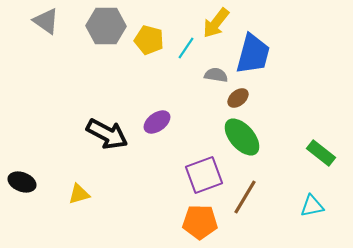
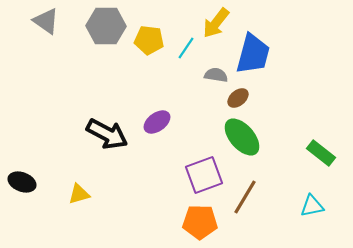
yellow pentagon: rotated 8 degrees counterclockwise
